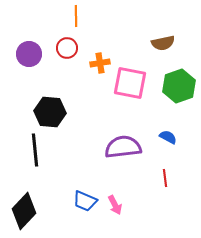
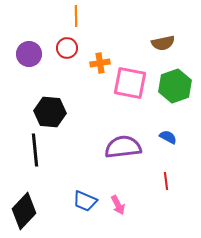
green hexagon: moved 4 px left
red line: moved 1 px right, 3 px down
pink arrow: moved 3 px right
